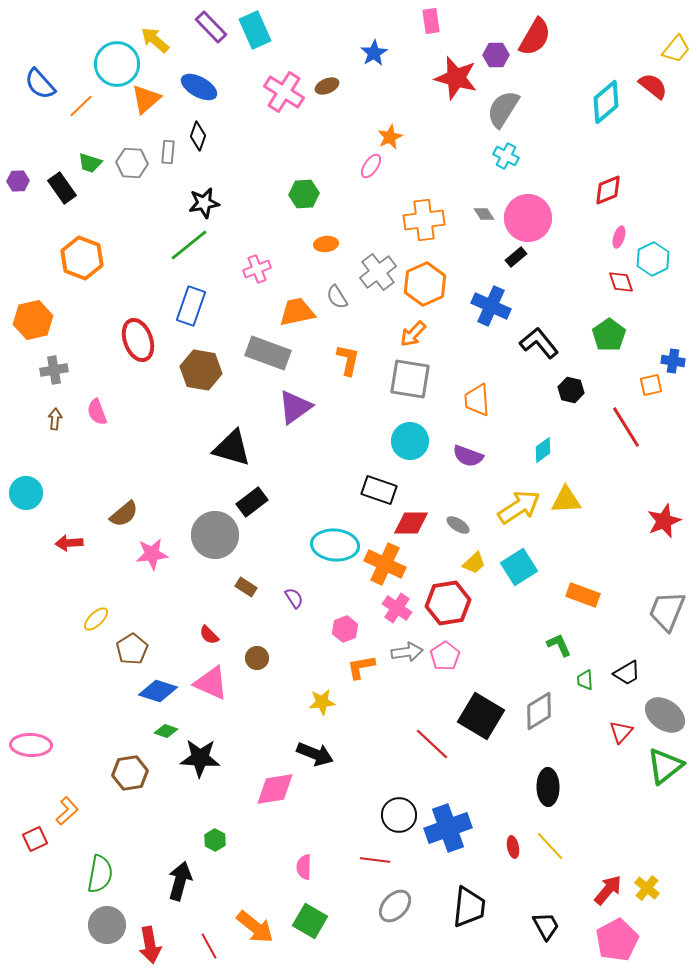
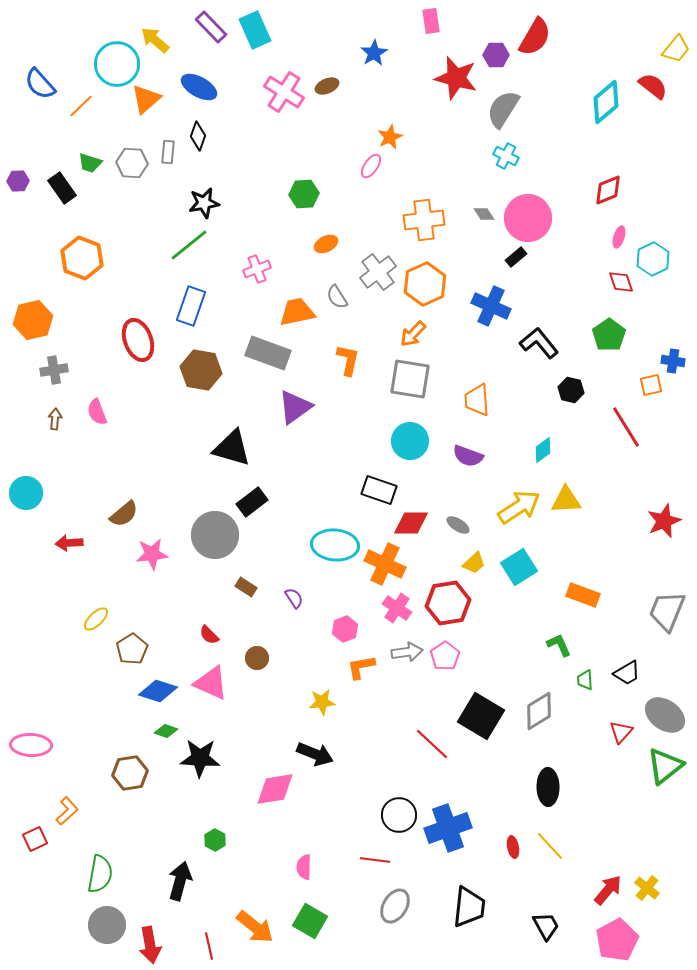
orange ellipse at (326, 244): rotated 20 degrees counterclockwise
gray ellipse at (395, 906): rotated 12 degrees counterclockwise
red line at (209, 946): rotated 16 degrees clockwise
